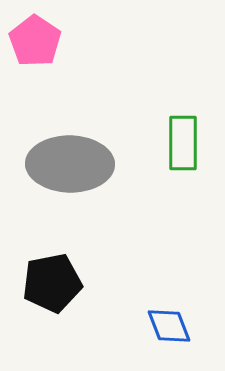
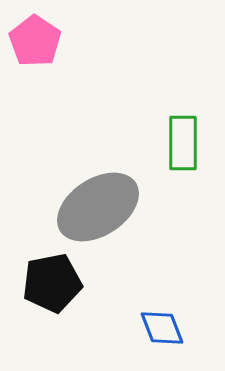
gray ellipse: moved 28 px right, 43 px down; rotated 34 degrees counterclockwise
blue diamond: moved 7 px left, 2 px down
